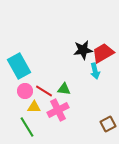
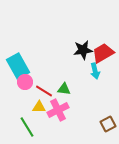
cyan rectangle: moved 1 px left
pink circle: moved 9 px up
yellow triangle: moved 5 px right
